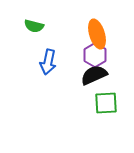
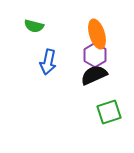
green square: moved 3 px right, 9 px down; rotated 15 degrees counterclockwise
